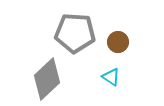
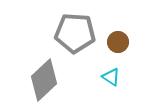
gray diamond: moved 3 px left, 1 px down
